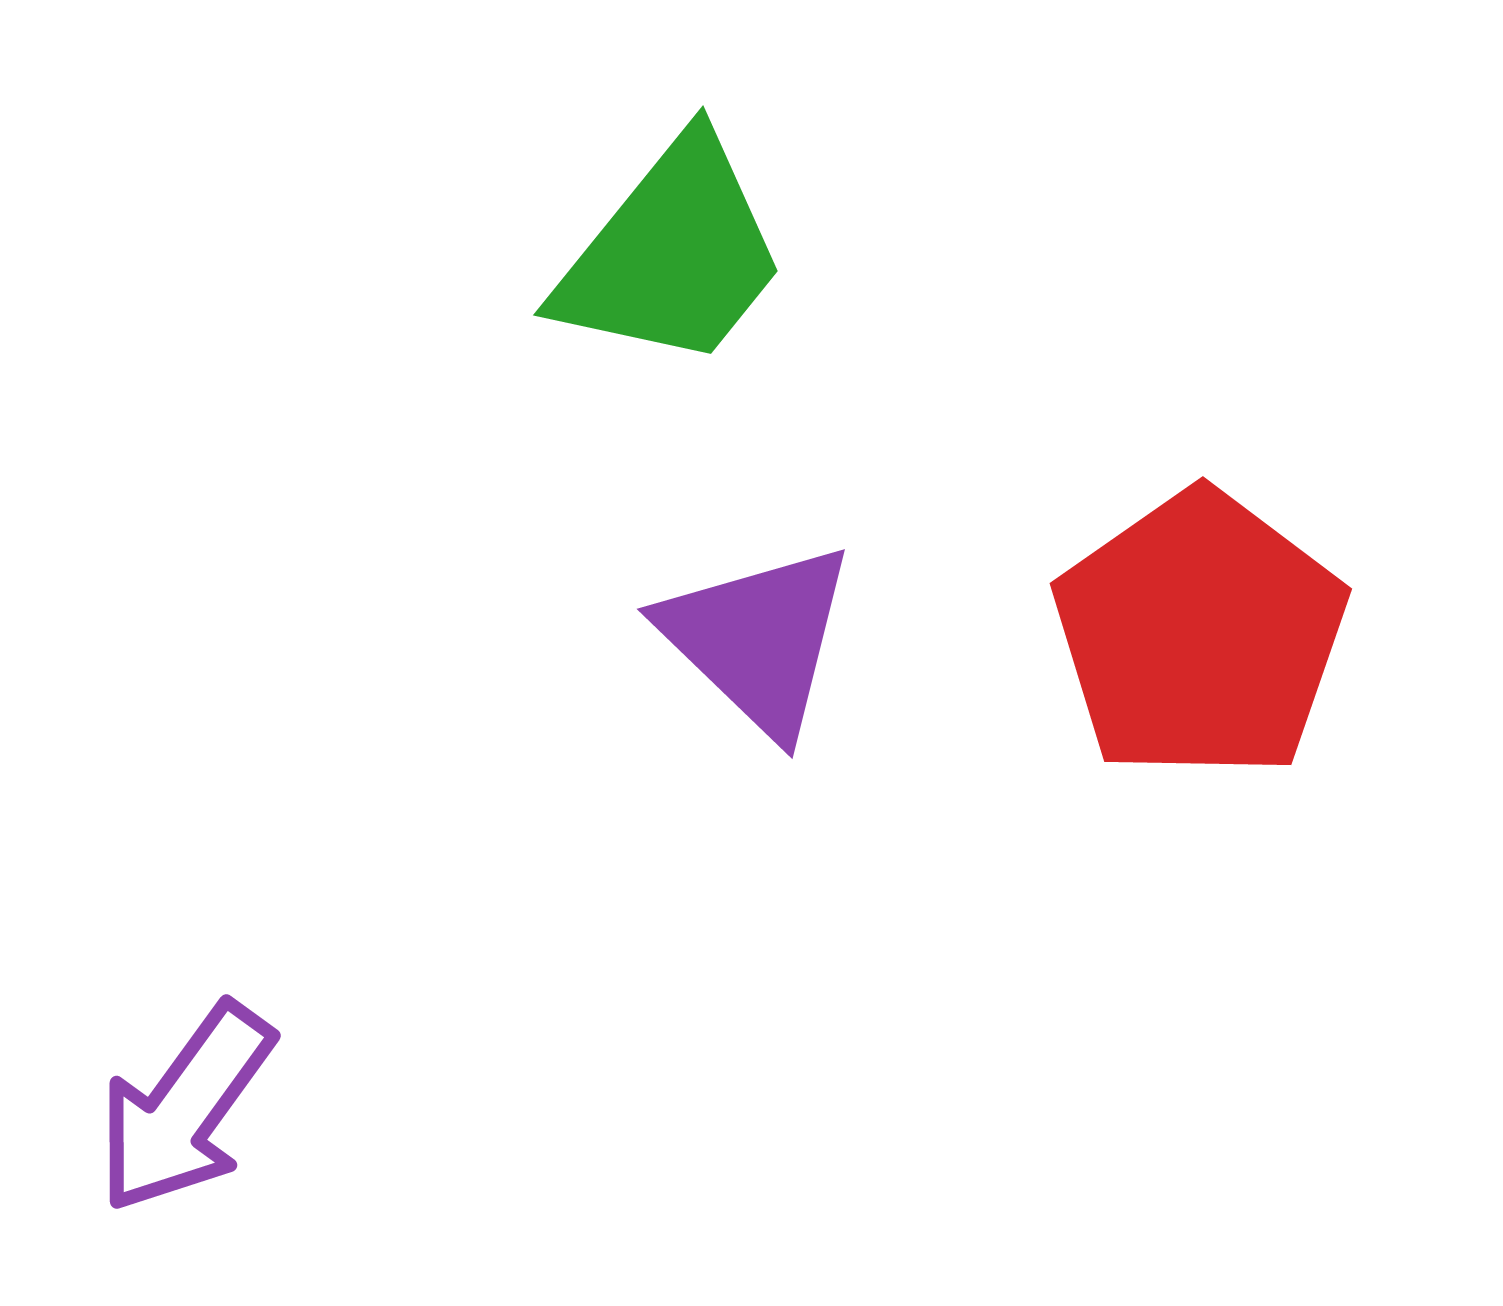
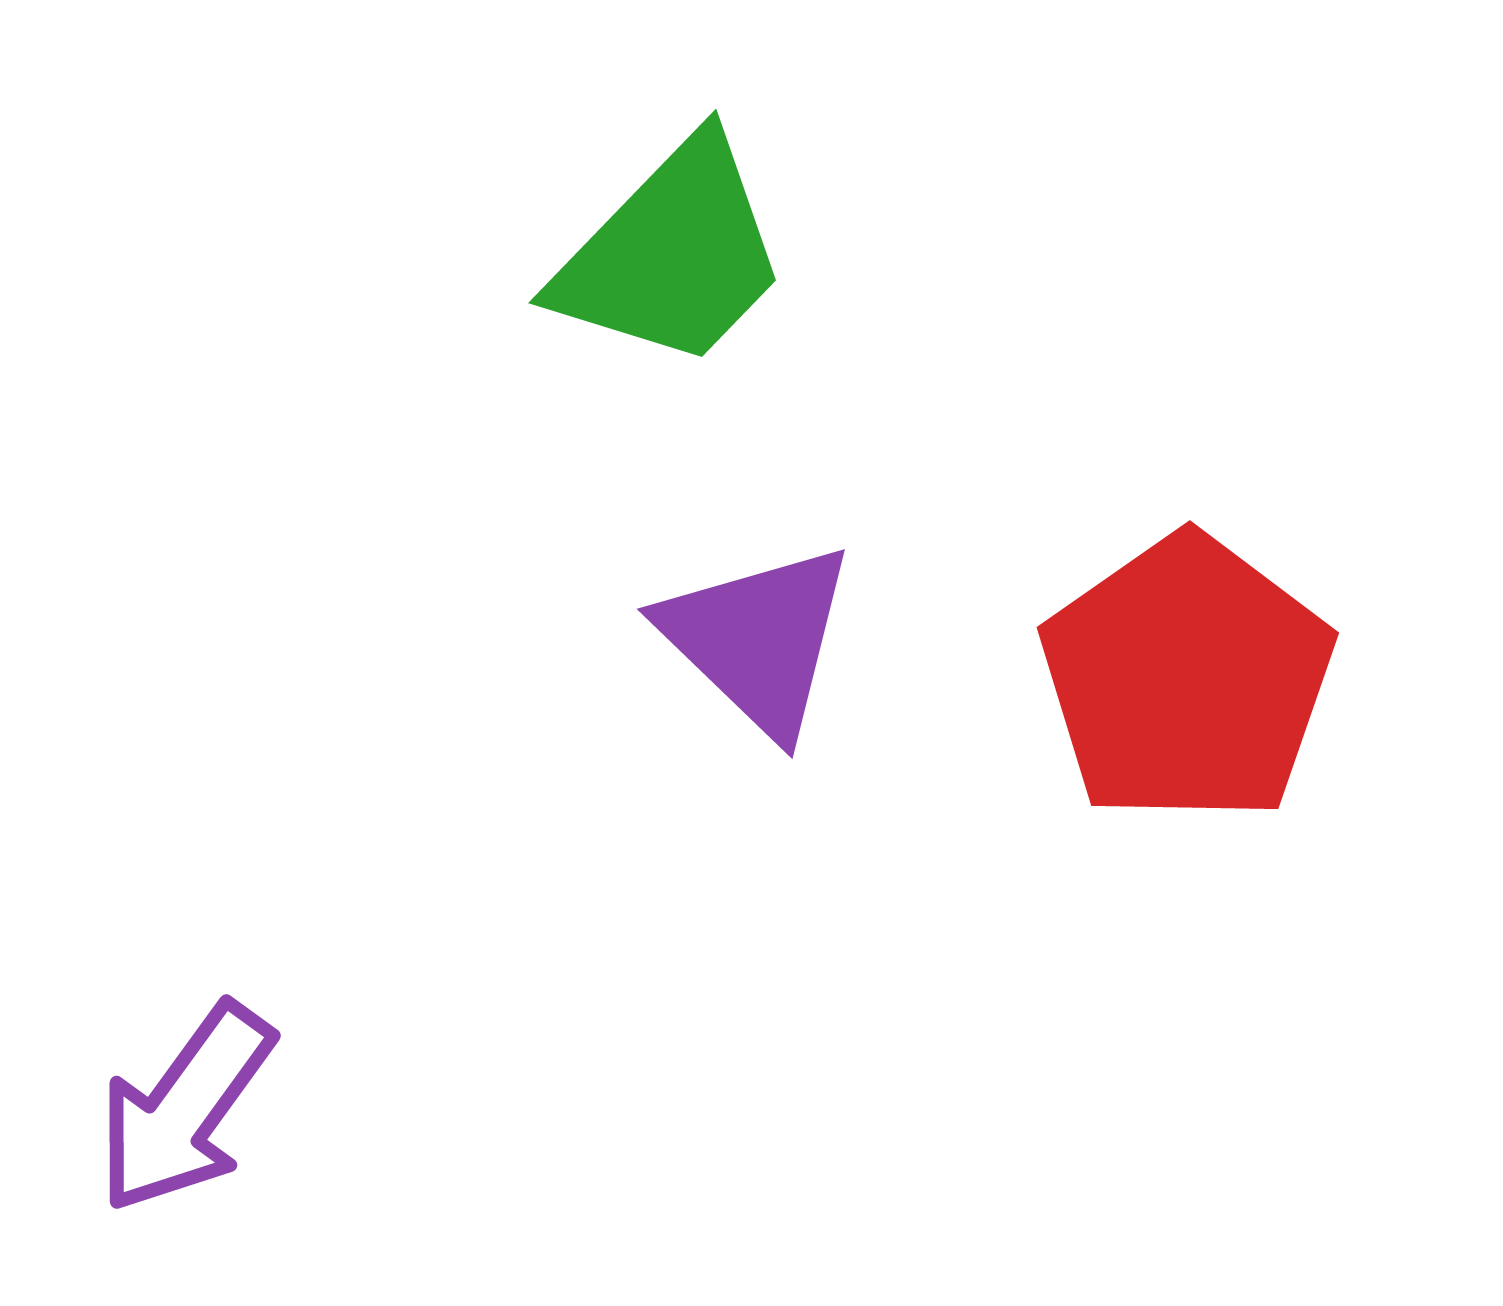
green trapezoid: rotated 5 degrees clockwise
red pentagon: moved 13 px left, 44 px down
